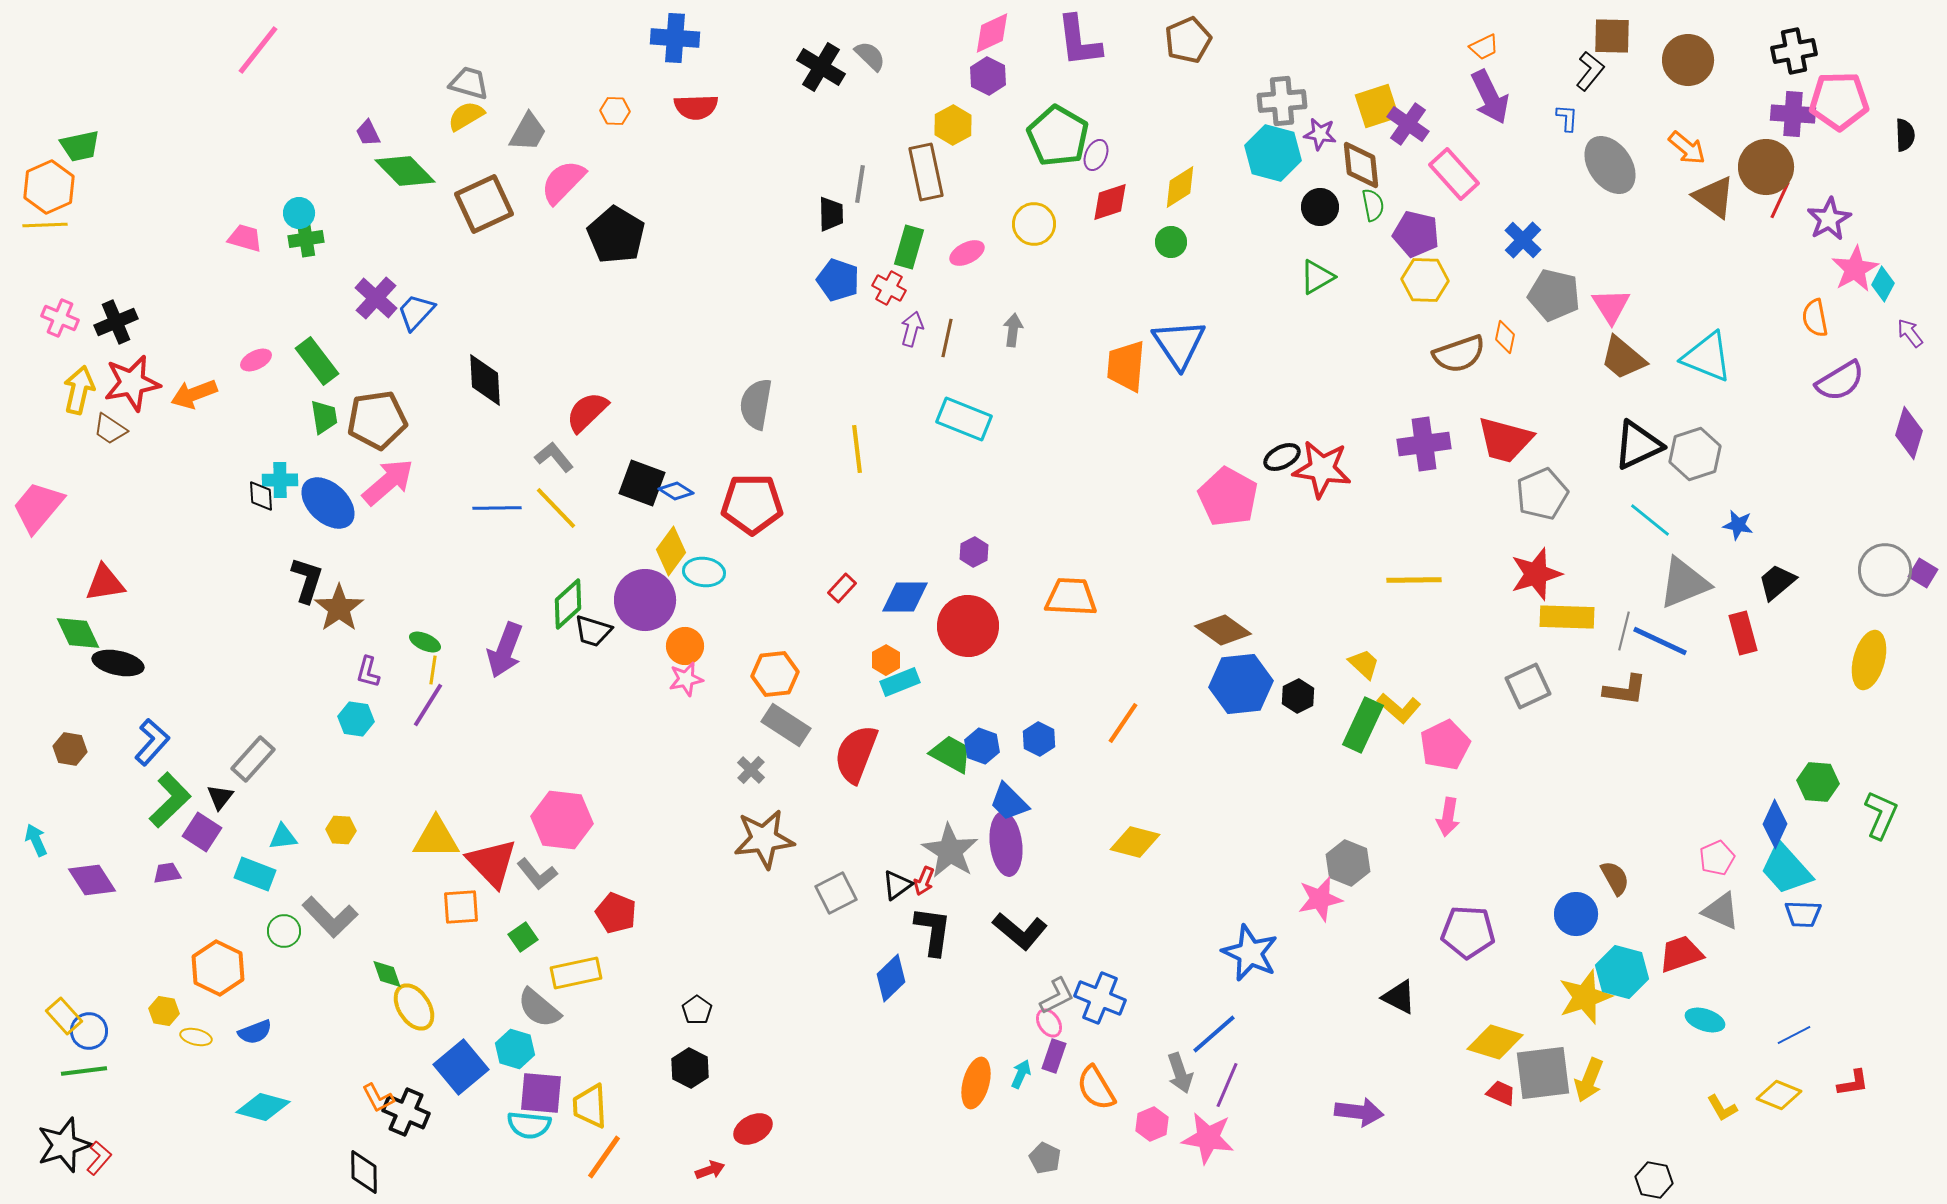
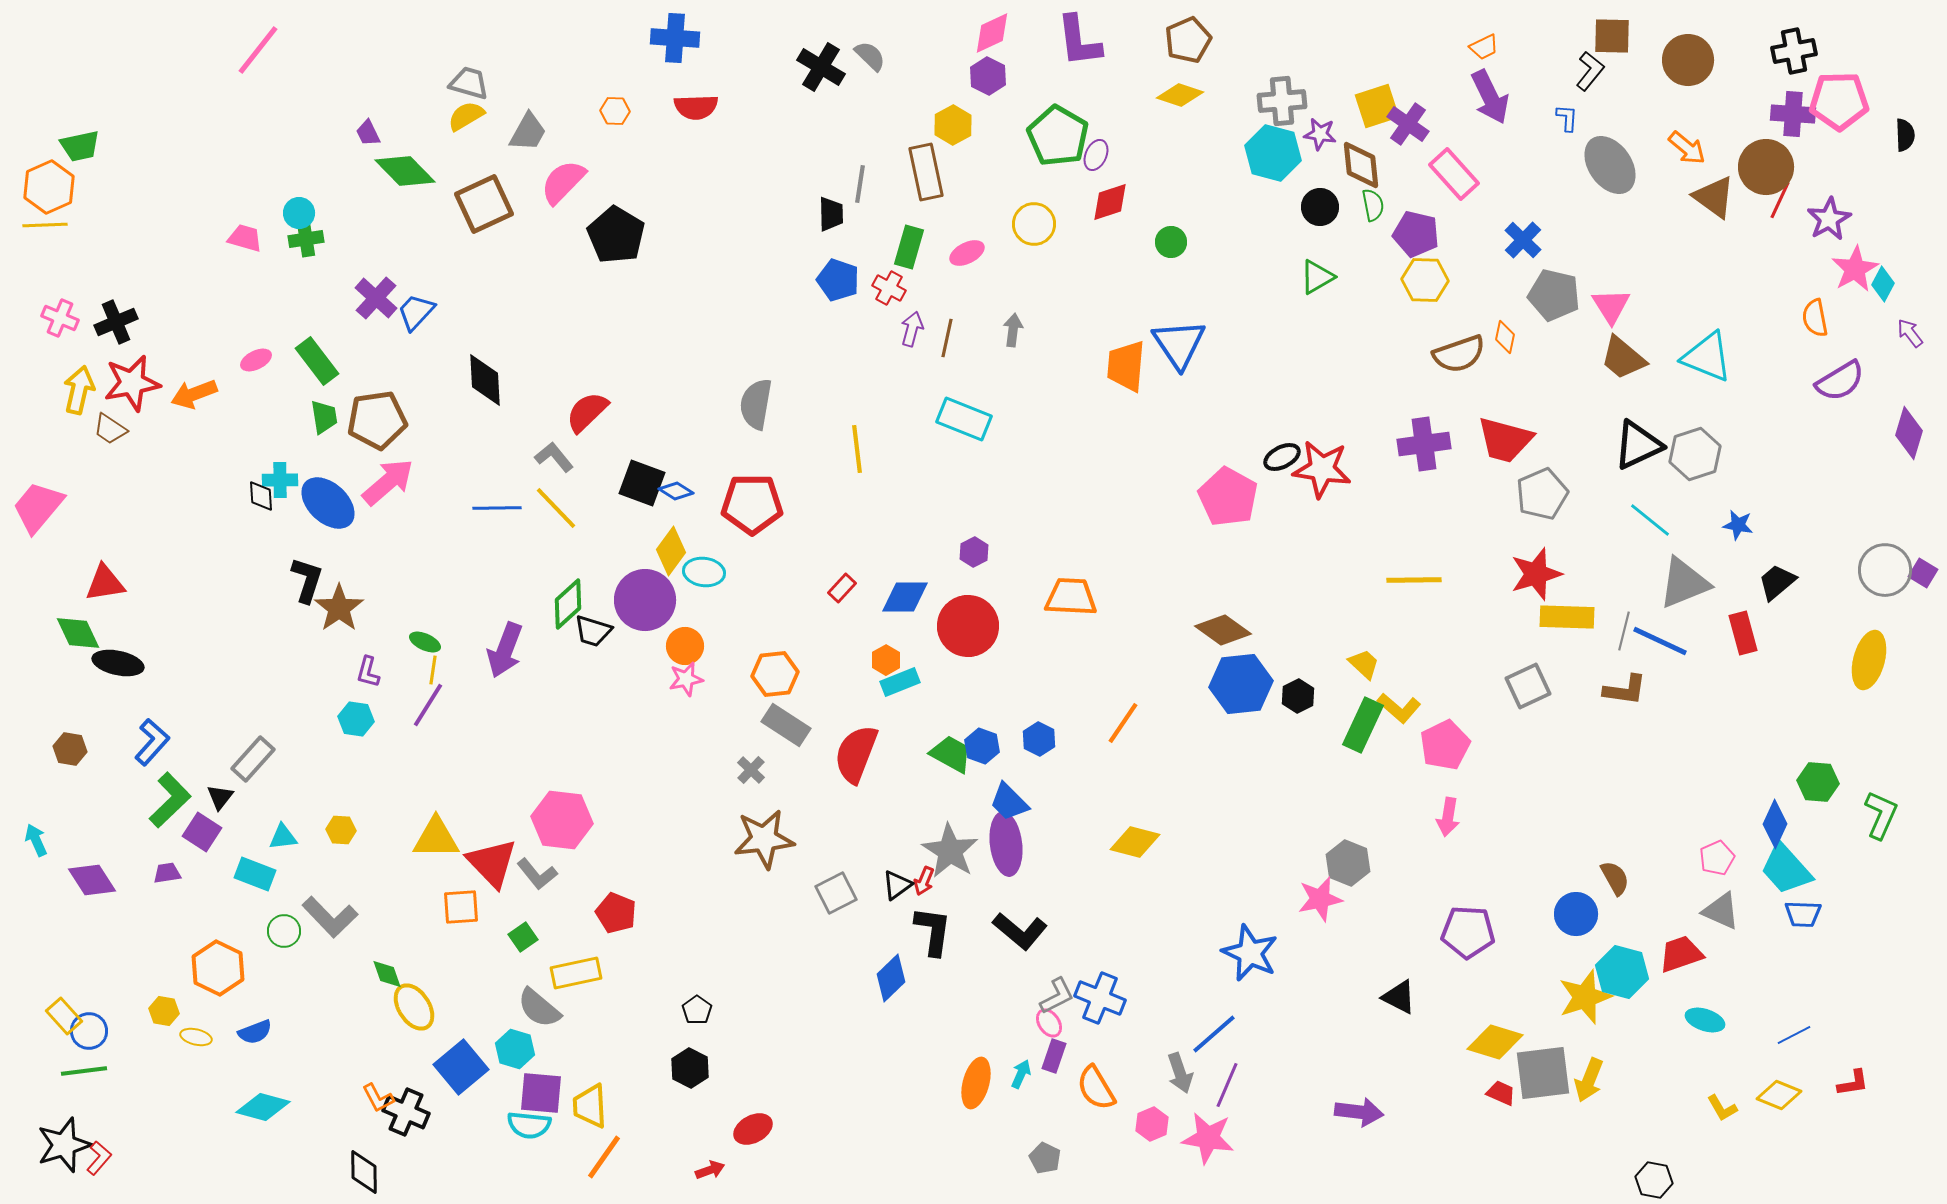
yellow diamond at (1180, 187): moved 92 px up; rotated 51 degrees clockwise
